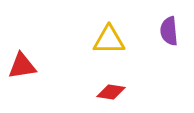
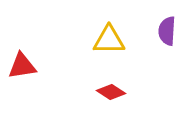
purple semicircle: moved 2 px left; rotated 8 degrees clockwise
red diamond: rotated 24 degrees clockwise
